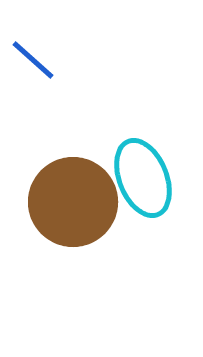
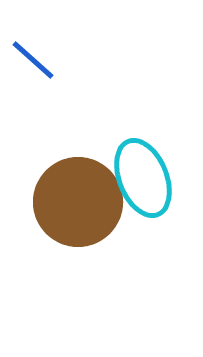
brown circle: moved 5 px right
